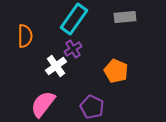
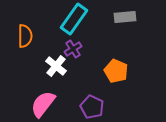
white cross: rotated 15 degrees counterclockwise
